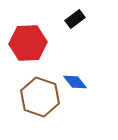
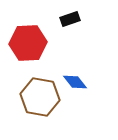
black rectangle: moved 5 px left; rotated 18 degrees clockwise
brown hexagon: rotated 9 degrees counterclockwise
